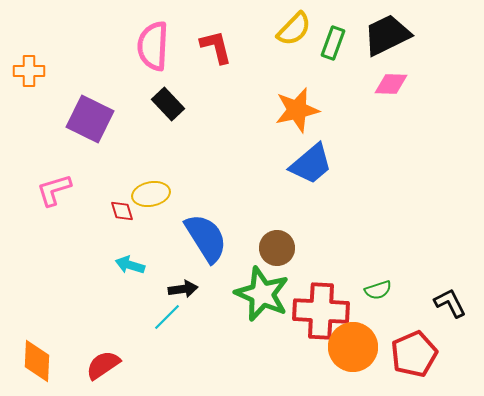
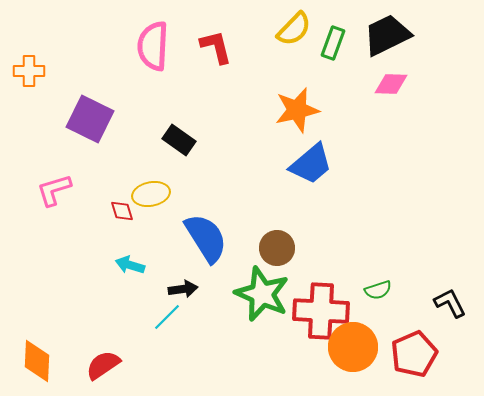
black rectangle: moved 11 px right, 36 px down; rotated 12 degrees counterclockwise
